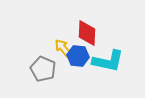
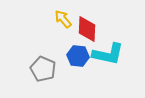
red diamond: moved 4 px up
yellow arrow: moved 29 px up
cyan L-shape: moved 7 px up
